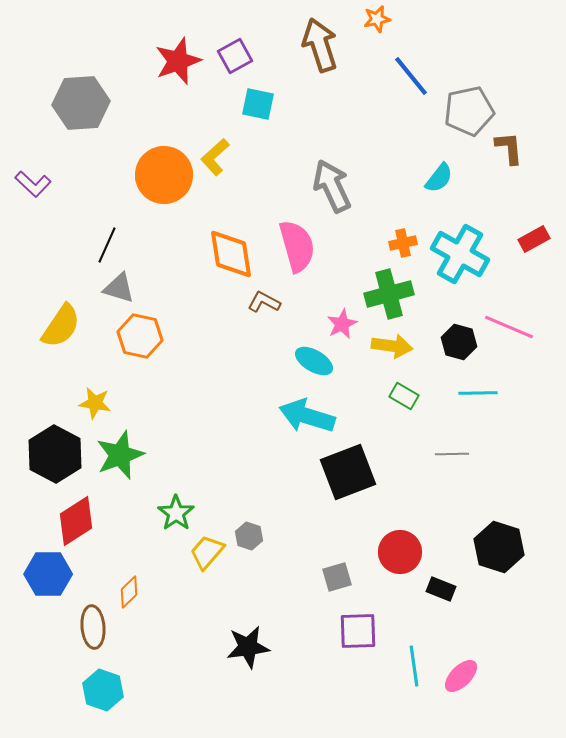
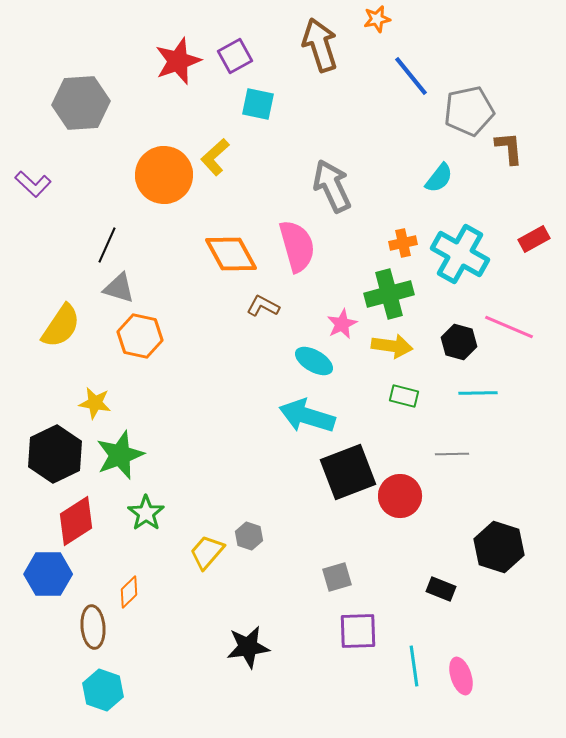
orange diamond at (231, 254): rotated 20 degrees counterclockwise
brown L-shape at (264, 302): moved 1 px left, 4 px down
green rectangle at (404, 396): rotated 16 degrees counterclockwise
black hexagon at (55, 454): rotated 6 degrees clockwise
green star at (176, 513): moved 30 px left
red circle at (400, 552): moved 56 px up
pink ellipse at (461, 676): rotated 63 degrees counterclockwise
